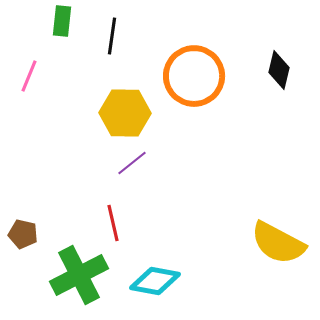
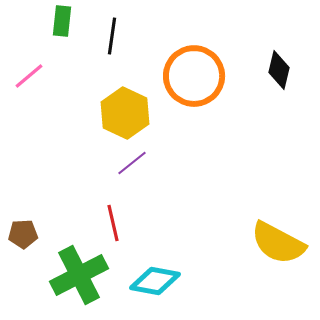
pink line: rotated 28 degrees clockwise
yellow hexagon: rotated 24 degrees clockwise
brown pentagon: rotated 16 degrees counterclockwise
